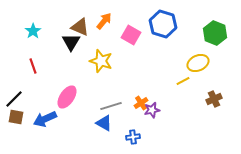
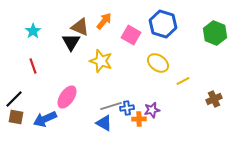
yellow ellipse: moved 40 px left; rotated 60 degrees clockwise
orange cross: moved 2 px left, 16 px down; rotated 32 degrees clockwise
blue cross: moved 6 px left, 29 px up
